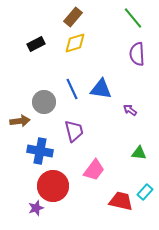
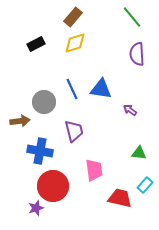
green line: moved 1 px left, 1 px up
pink trapezoid: rotated 45 degrees counterclockwise
cyan rectangle: moved 7 px up
red trapezoid: moved 1 px left, 3 px up
